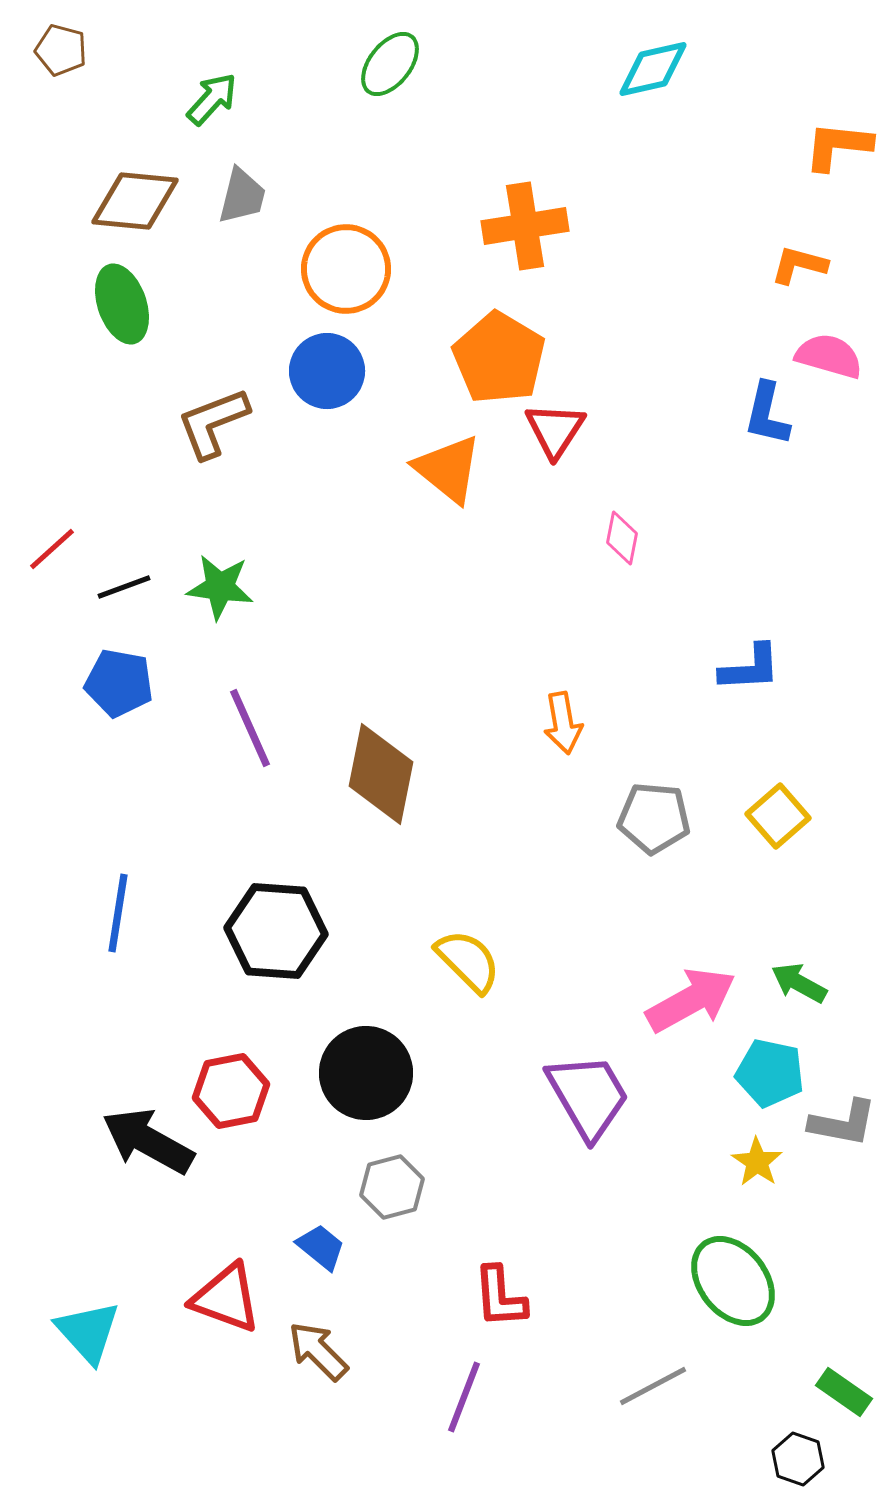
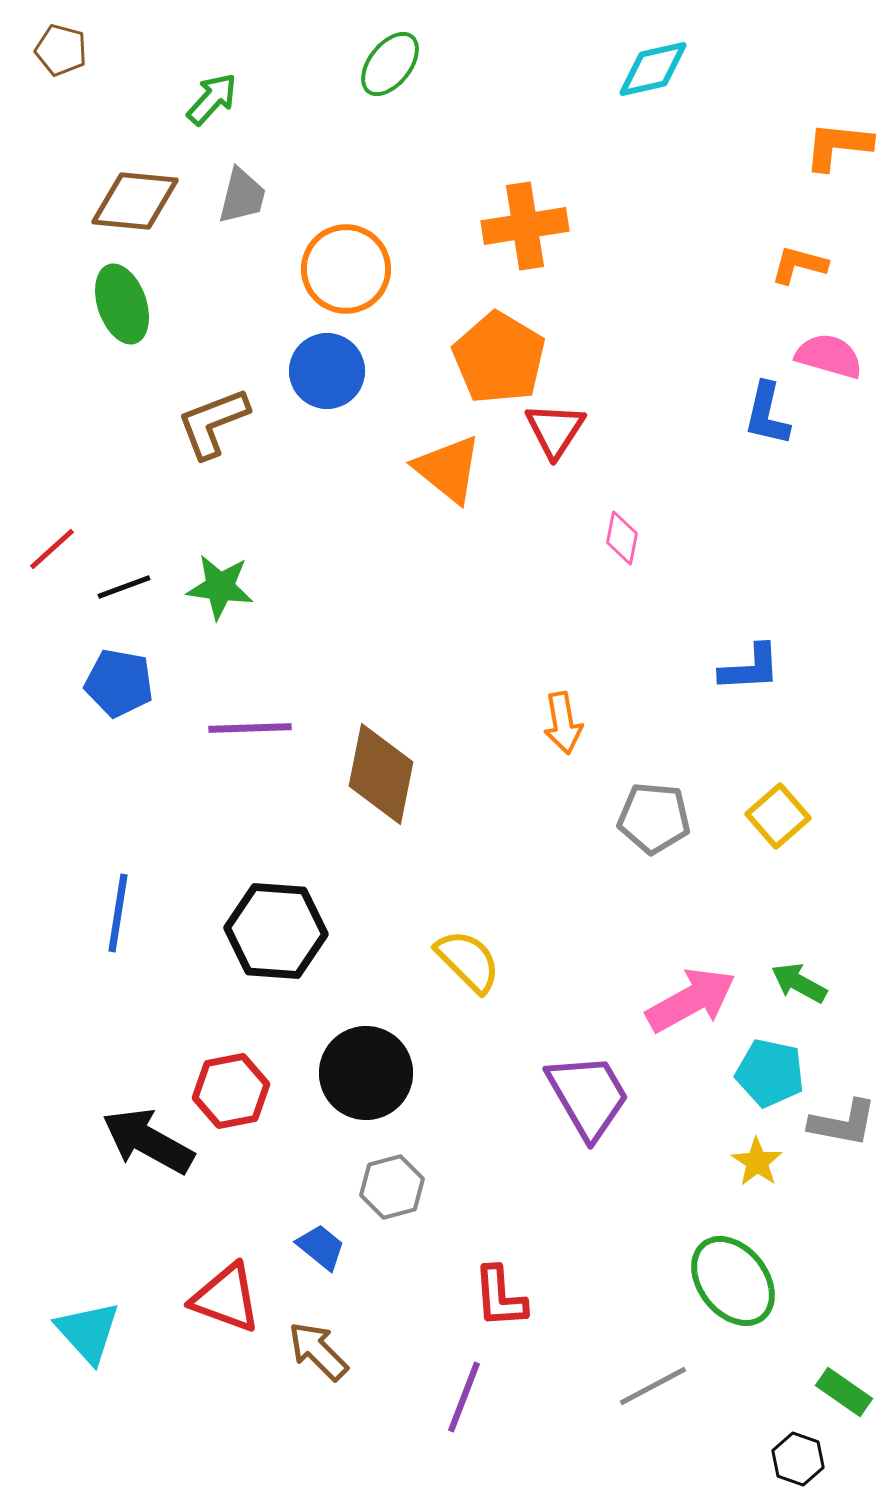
purple line at (250, 728): rotated 68 degrees counterclockwise
